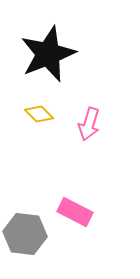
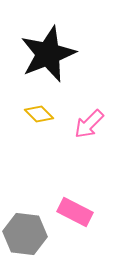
pink arrow: rotated 28 degrees clockwise
